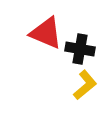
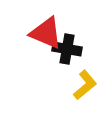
black cross: moved 13 px left
